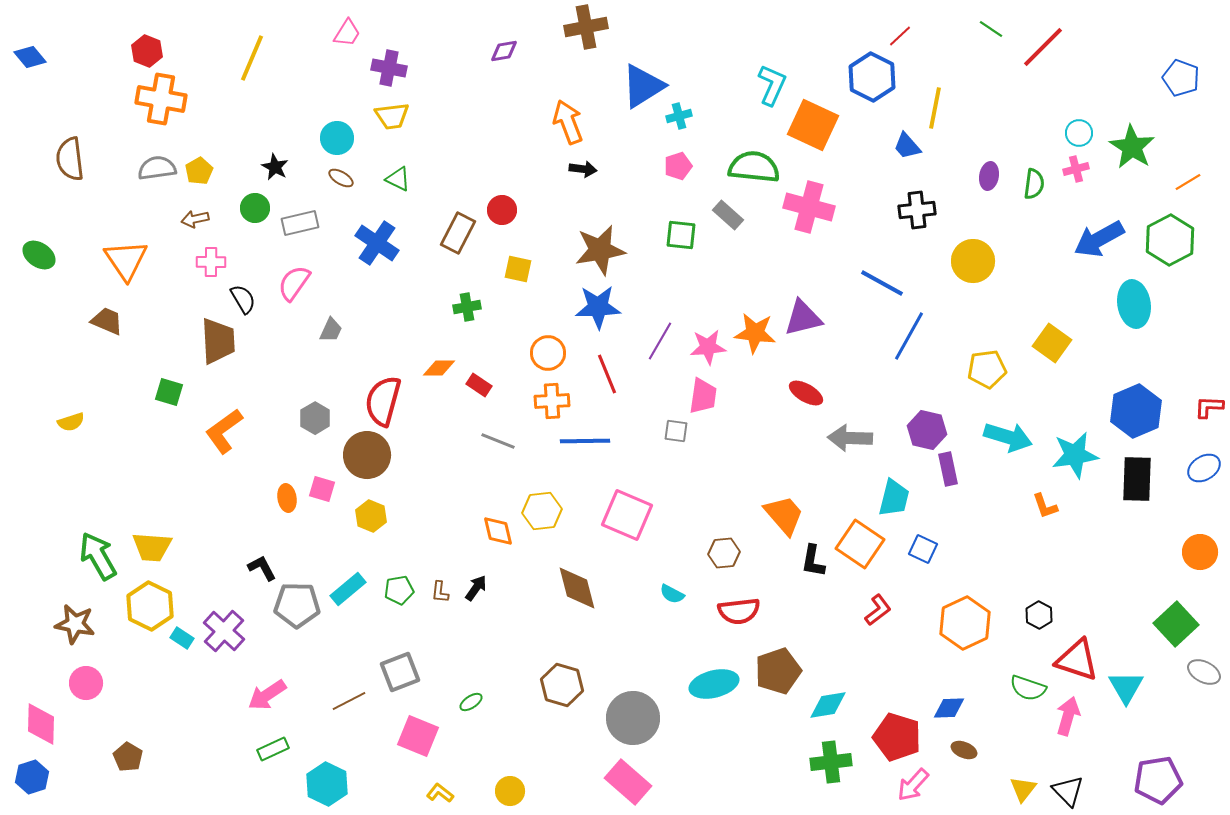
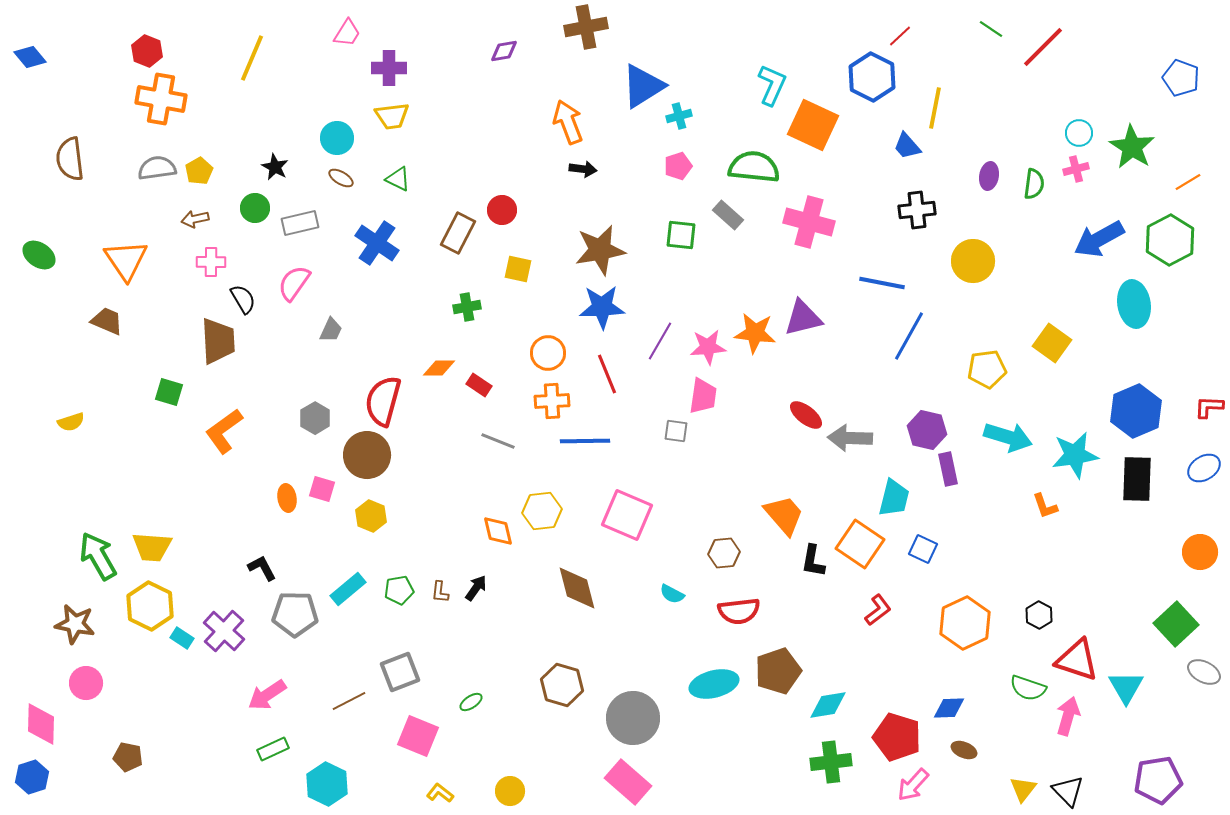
purple cross at (389, 68): rotated 12 degrees counterclockwise
pink cross at (809, 207): moved 15 px down
blue line at (882, 283): rotated 18 degrees counterclockwise
blue star at (598, 307): moved 4 px right
red ellipse at (806, 393): moved 22 px down; rotated 8 degrees clockwise
gray pentagon at (297, 605): moved 2 px left, 9 px down
brown pentagon at (128, 757): rotated 20 degrees counterclockwise
